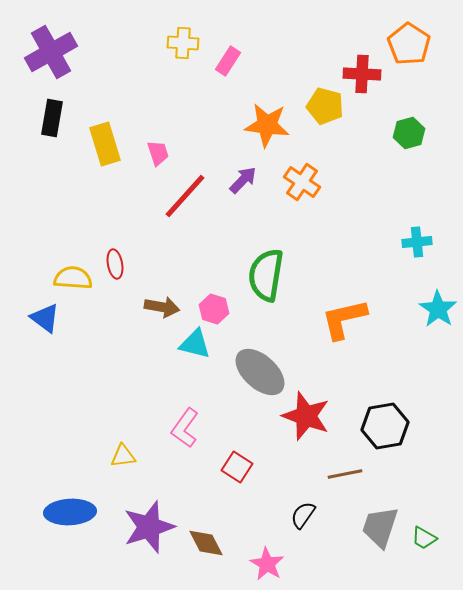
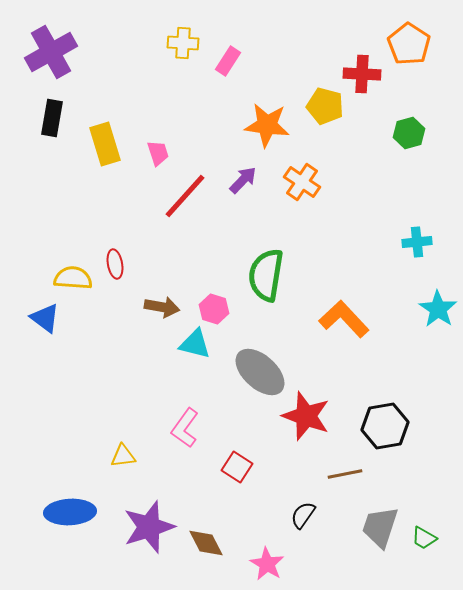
orange L-shape: rotated 60 degrees clockwise
